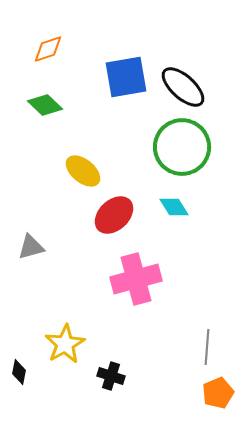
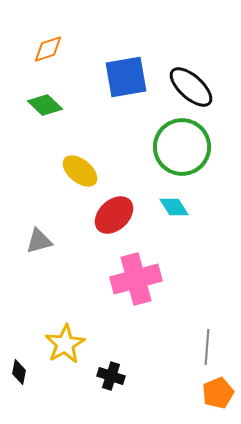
black ellipse: moved 8 px right
yellow ellipse: moved 3 px left
gray triangle: moved 8 px right, 6 px up
